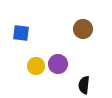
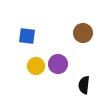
brown circle: moved 4 px down
blue square: moved 6 px right, 3 px down
